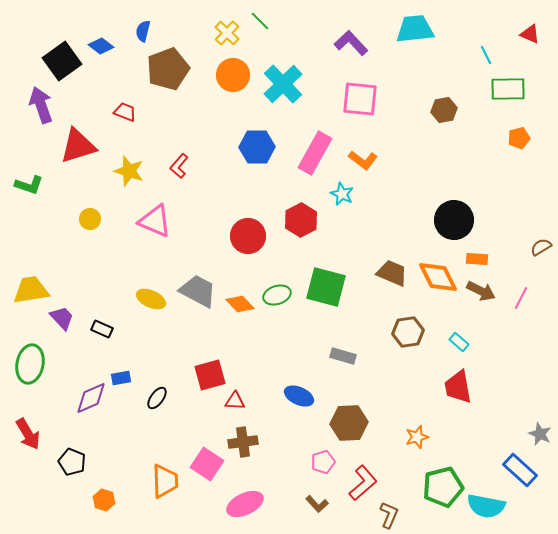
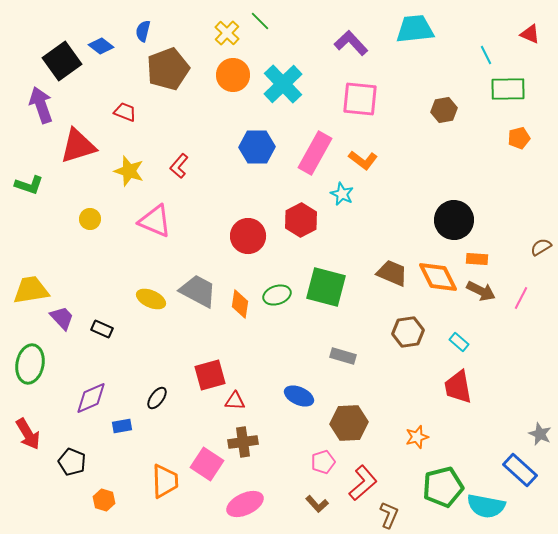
orange diamond at (240, 304): rotated 52 degrees clockwise
blue rectangle at (121, 378): moved 1 px right, 48 px down
